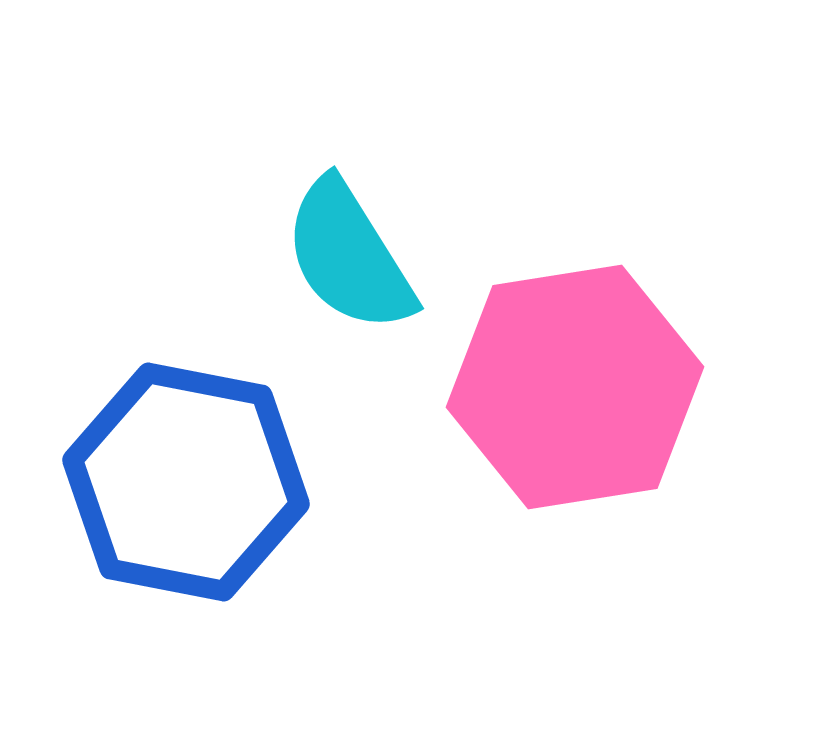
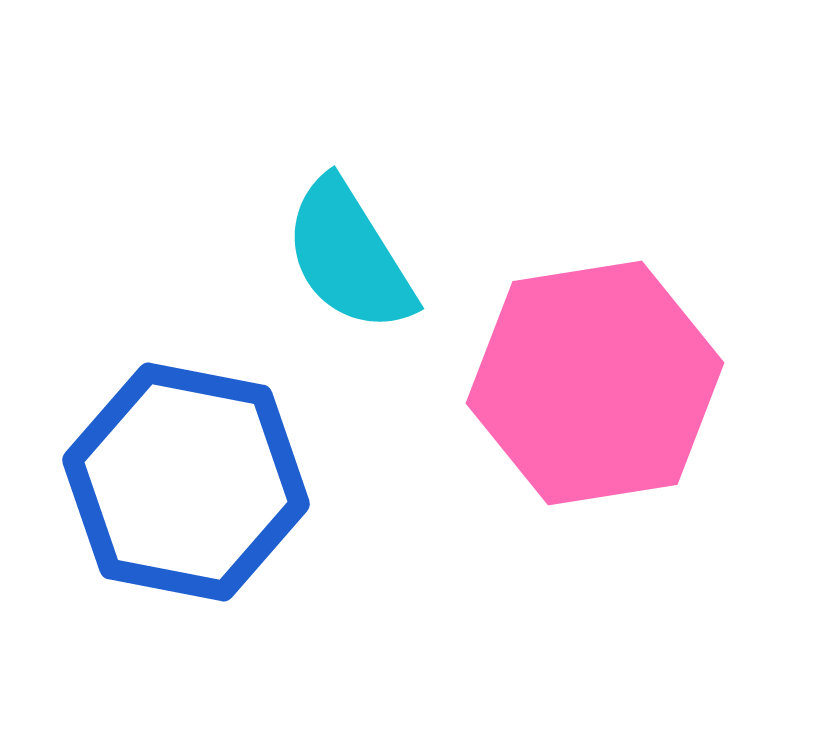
pink hexagon: moved 20 px right, 4 px up
